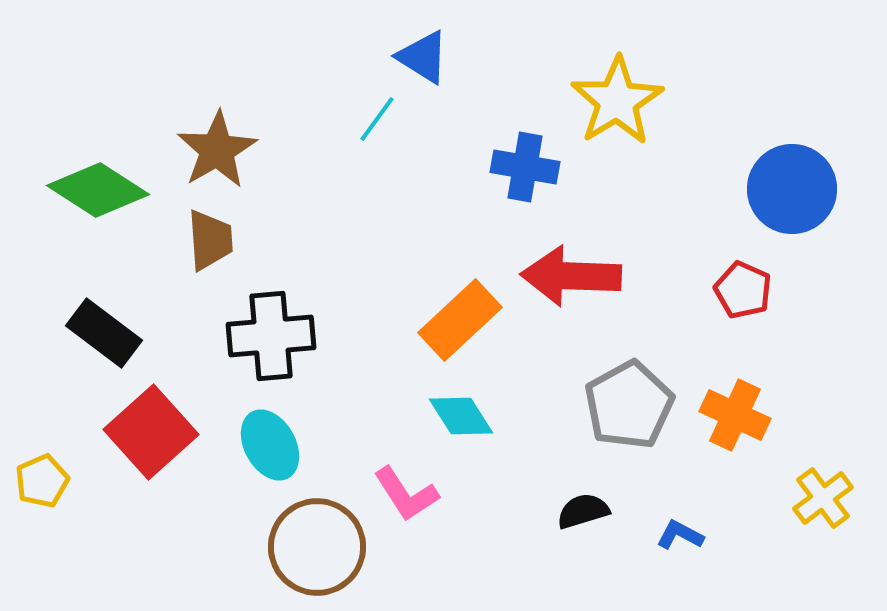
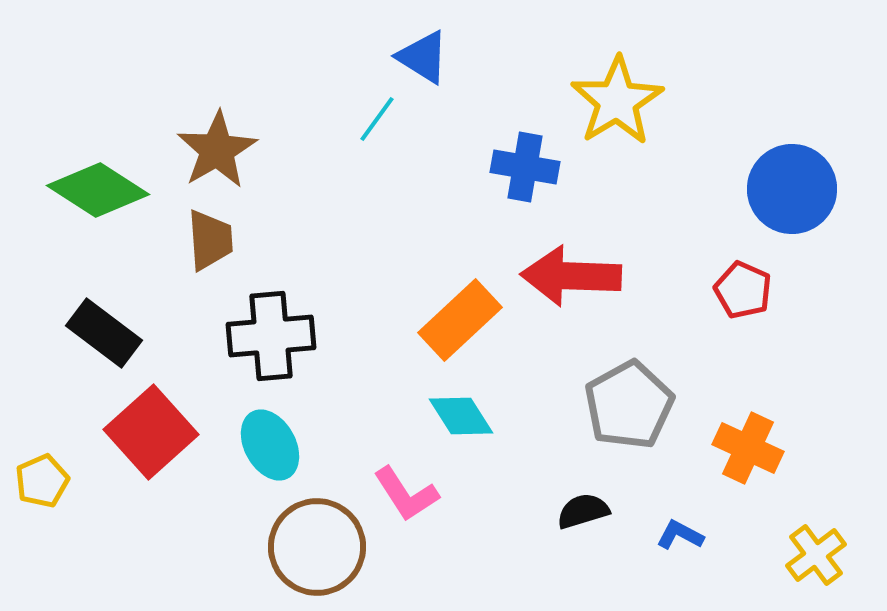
orange cross: moved 13 px right, 33 px down
yellow cross: moved 7 px left, 57 px down
